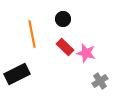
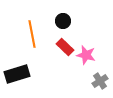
black circle: moved 2 px down
pink star: moved 2 px down
black rectangle: rotated 10 degrees clockwise
